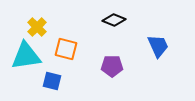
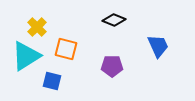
cyan triangle: rotated 24 degrees counterclockwise
